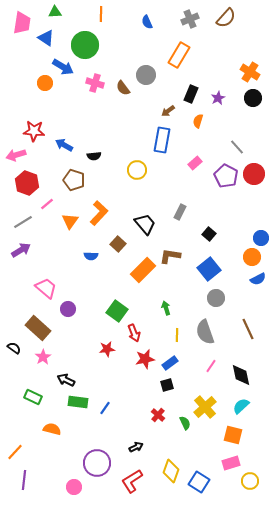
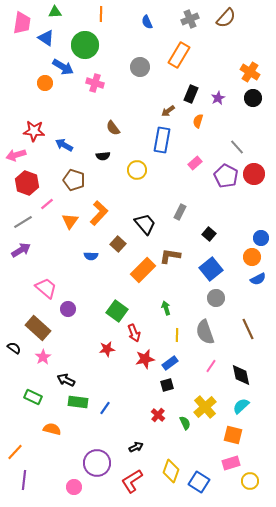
gray circle at (146, 75): moved 6 px left, 8 px up
brown semicircle at (123, 88): moved 10 px left, 40 px down
black semicircle at (94, 156): moved 9 px right
blue square at (209, 269): moved 2 px right
